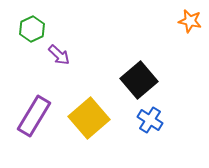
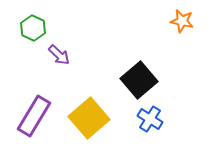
orange star: moved 8 px left
green hexagon: moved 1 px right, 1 px up; rotated 10 degrees counterclockwise
blue cross: moved 1 px up
